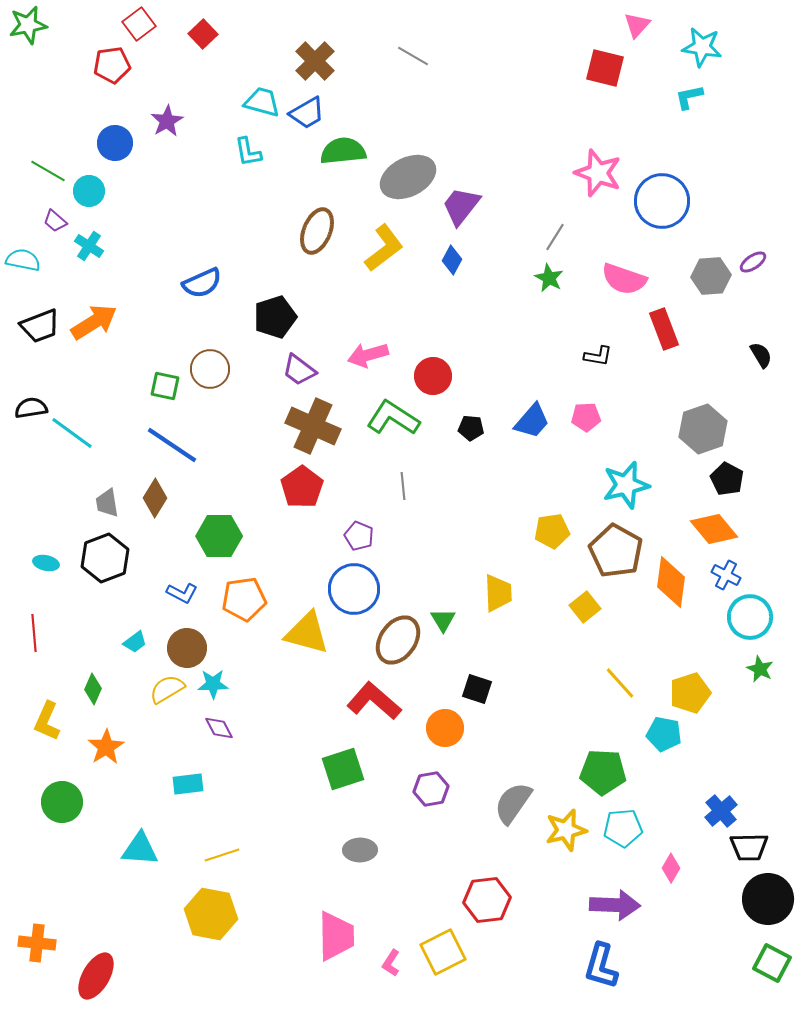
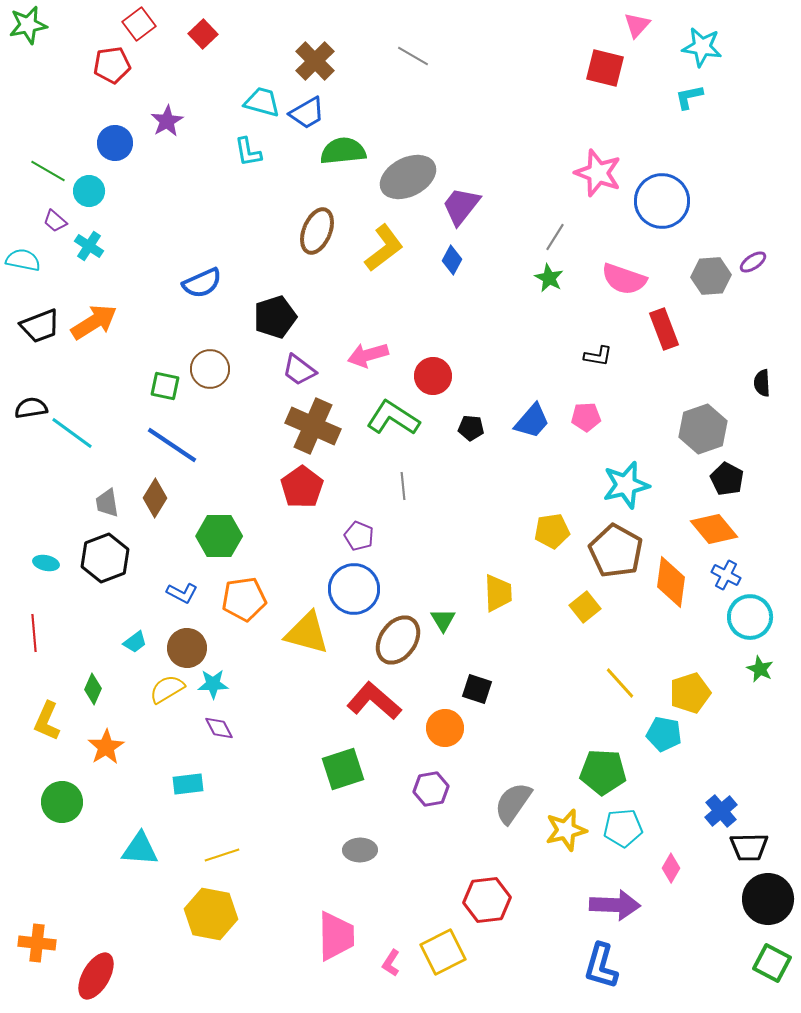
black semicircle at (761, 355): moved 1 px right, 28 px down; rotated 152 degrees counterclockwise
